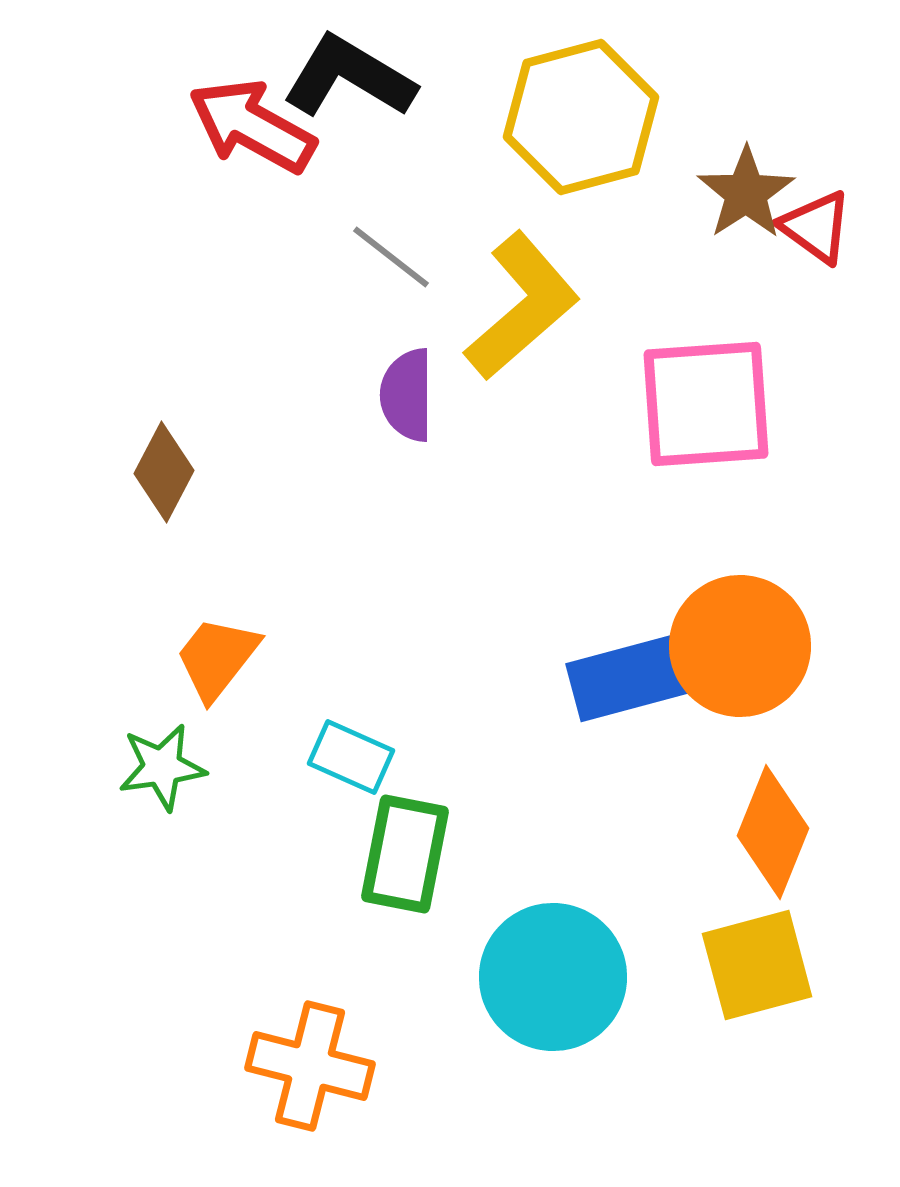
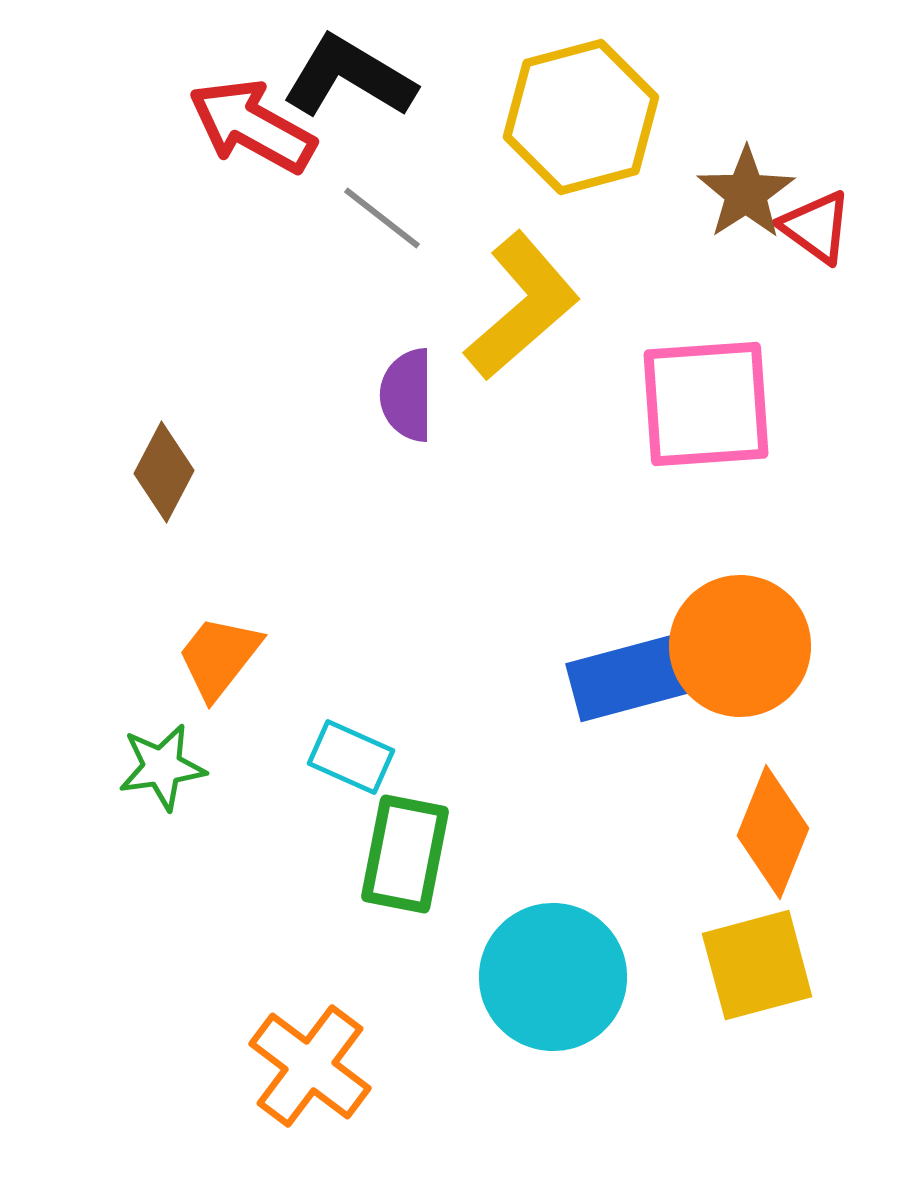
gray line: moved 9 px left, 39 px up
orange trapezoid: moved 2 px right, 1 px up
orange cross: rotated 23 degrees clockwise
